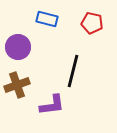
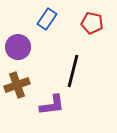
blue rectangle: rotated 70 degrees counterclockwise
